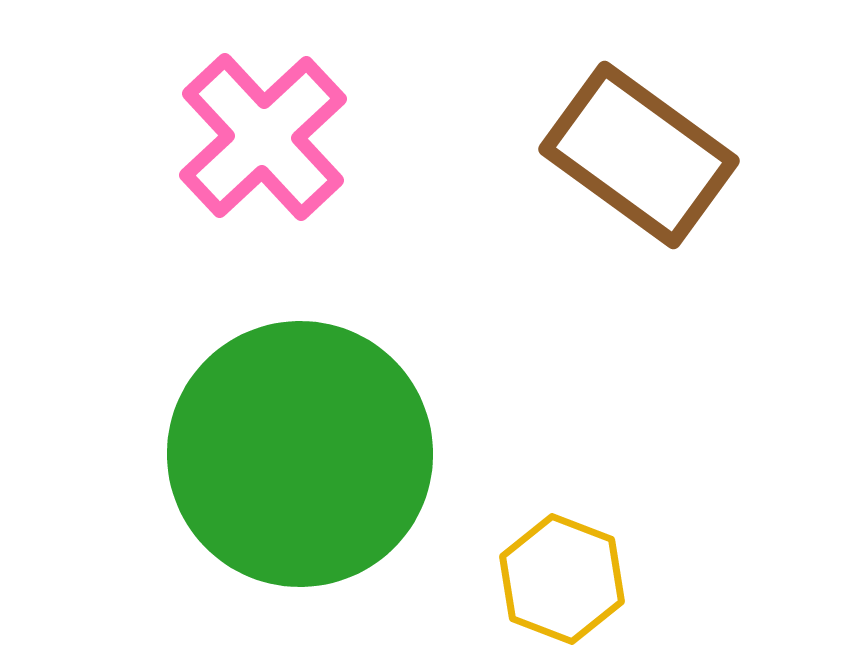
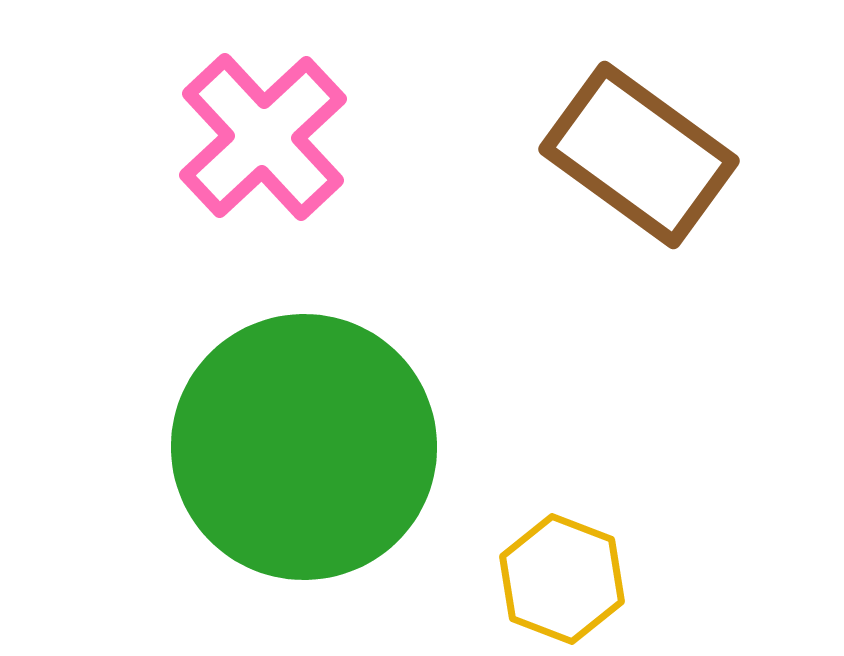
green circle: moved 4 px right, 7 px up
